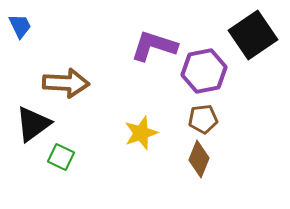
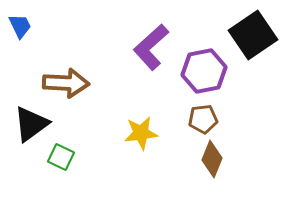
purple L-shape: moved 3 px left, 1 px down; rotated 60 degrees counterclockwise
black triangle: moved 2 px left
yellow star: rotated 12 degrees clockwise
brown diamond: moved 13 px right
